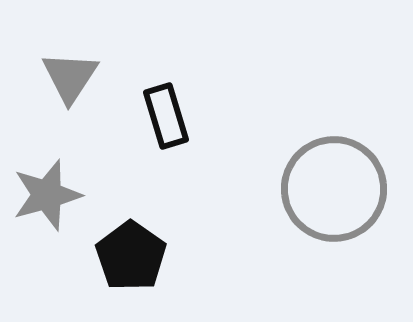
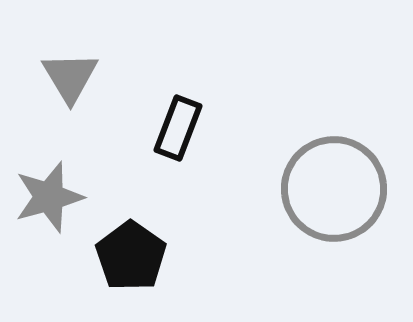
gray triangle: rotated 4 degrees counterclockwise
black rectangle: moved 12 px right, 12 px down; rotated 38 degrees clockwise
gray star: moved 2 px right, 2 px down
